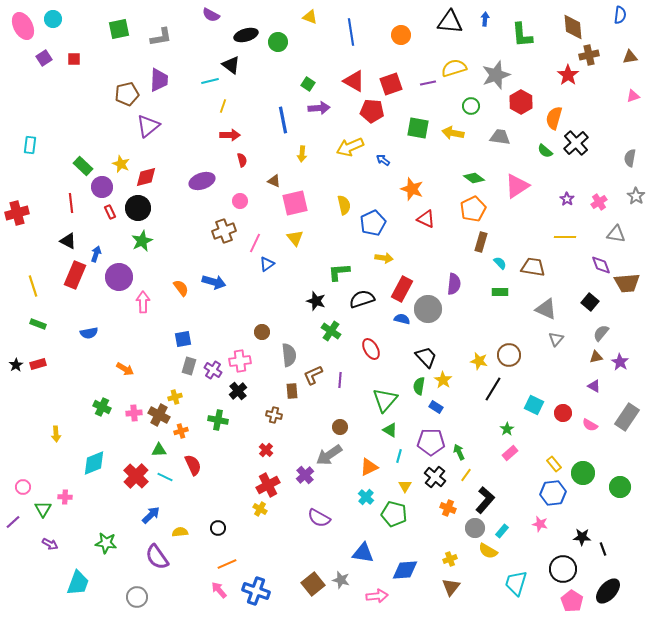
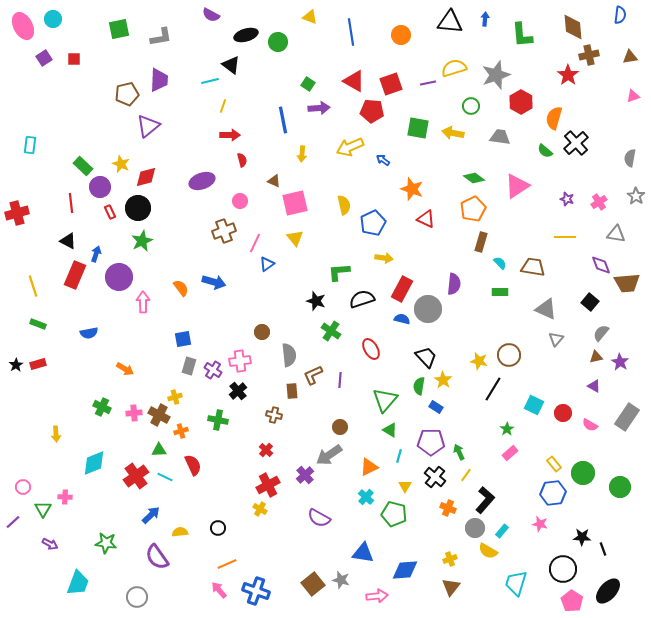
purple circle at (102, 187): moved 2 px left
purple star at (567, 199): rotated 16 degrees counterclockwise
red cross at (136, 476): rotated 10 degrees clockwise
